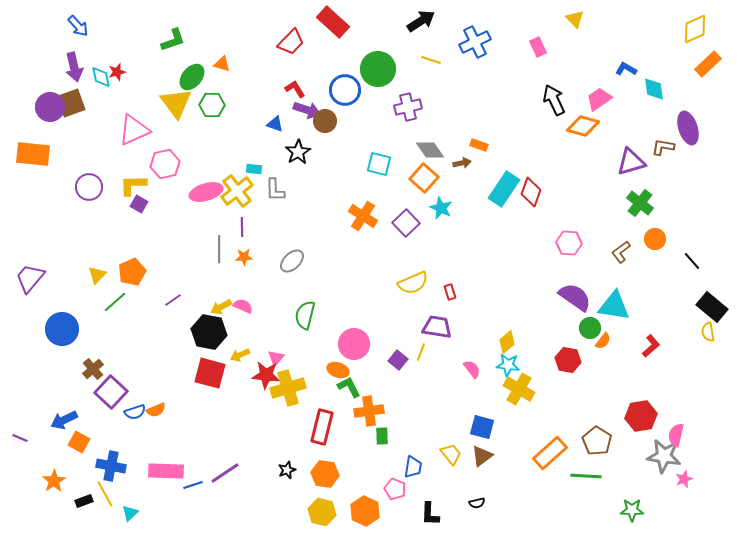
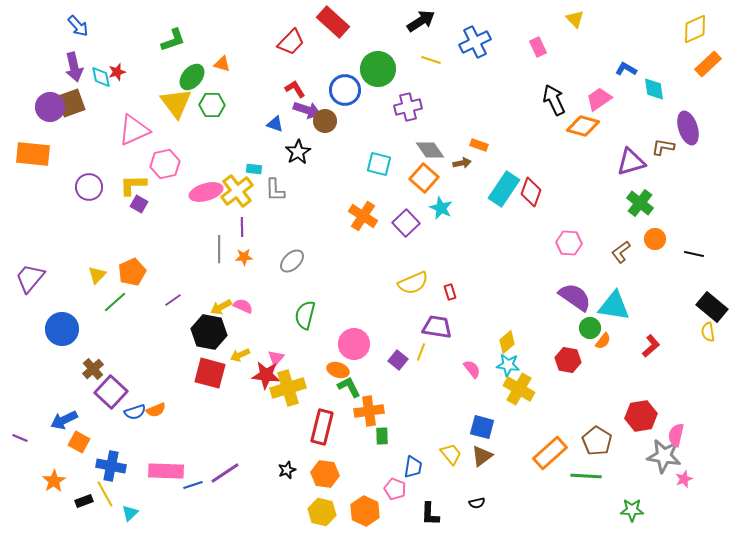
black line at (692, 261): moved 2 px right, 7 px up; rotated 36 degrees counterclockwise
